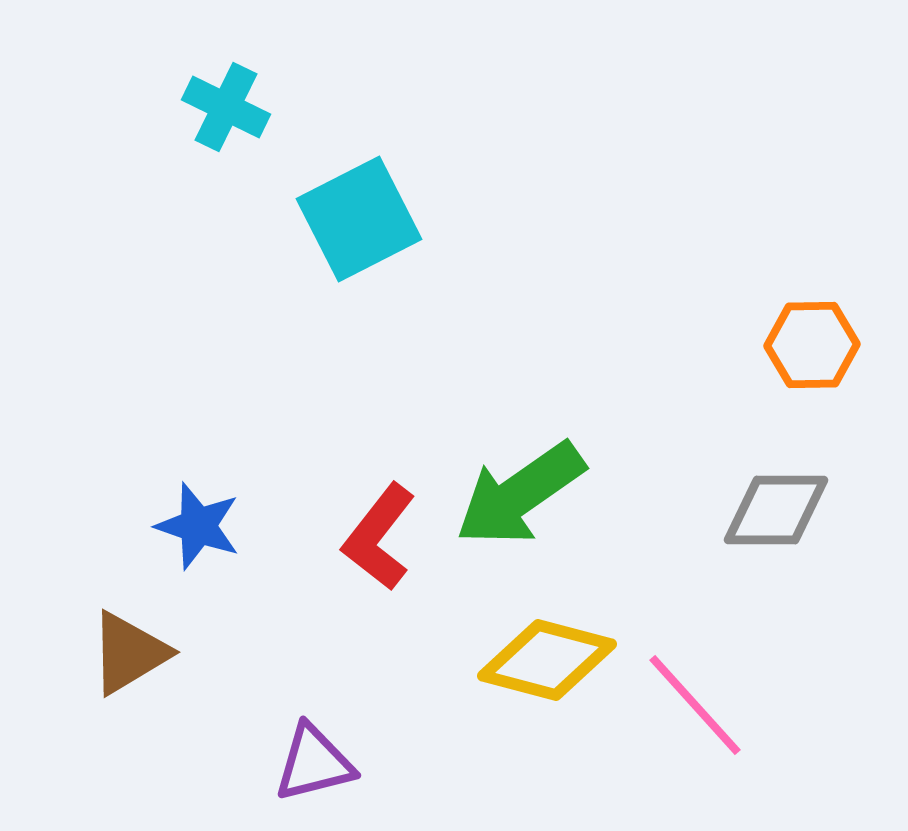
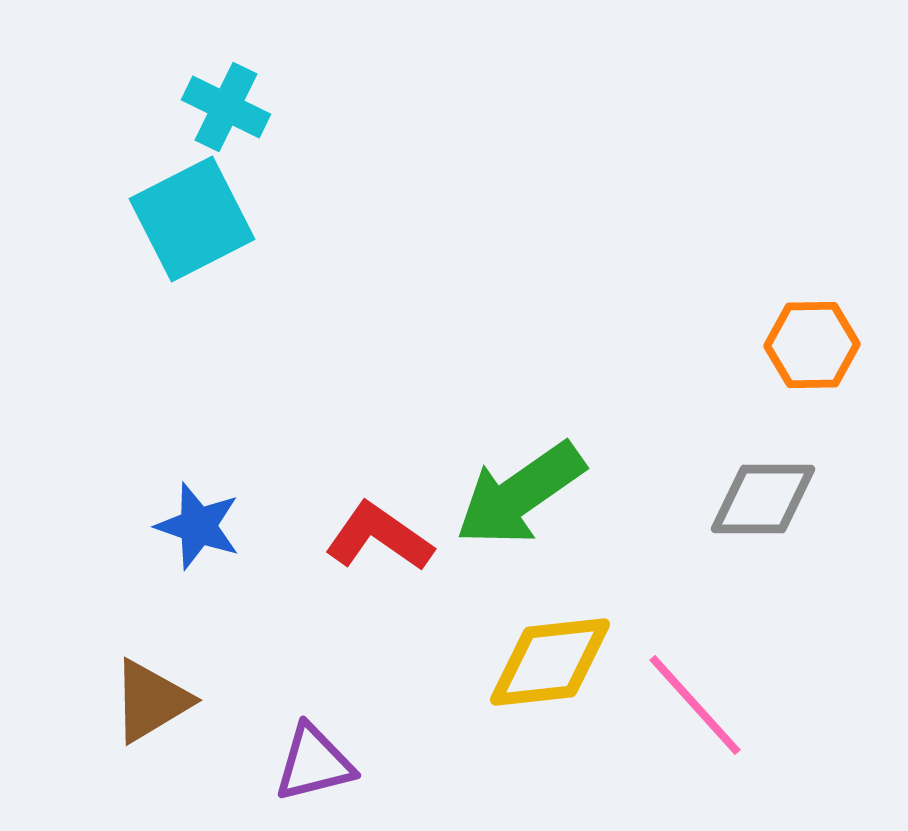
cyan square: moved 167 px left
gray diamond: moved 13 px left, 11 px up
red L-shape: rotated 87 degrees clockwise
brown triangle: moved 22 px right, 48 px down
yellow diamond: moved 3 px right, 2 px down; rotated 21 degrees counterclockwise
